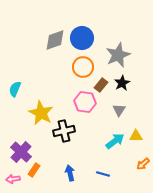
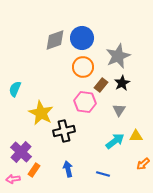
gray star: moved 1 px down
blue arrow: moved 2 px left, 4 px up
